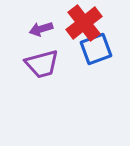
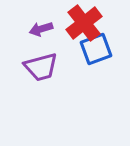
purple trapezoid: moved 1 px left, 3 px down
